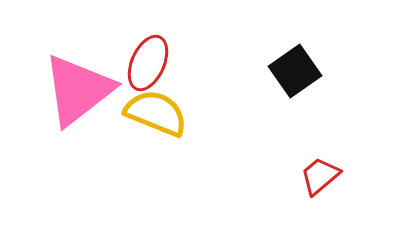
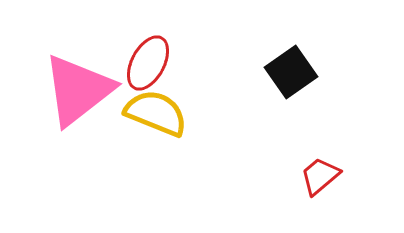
red ellipse: rotated 4 degrees clockwise
black square: moved 4 px left, 1 px down
